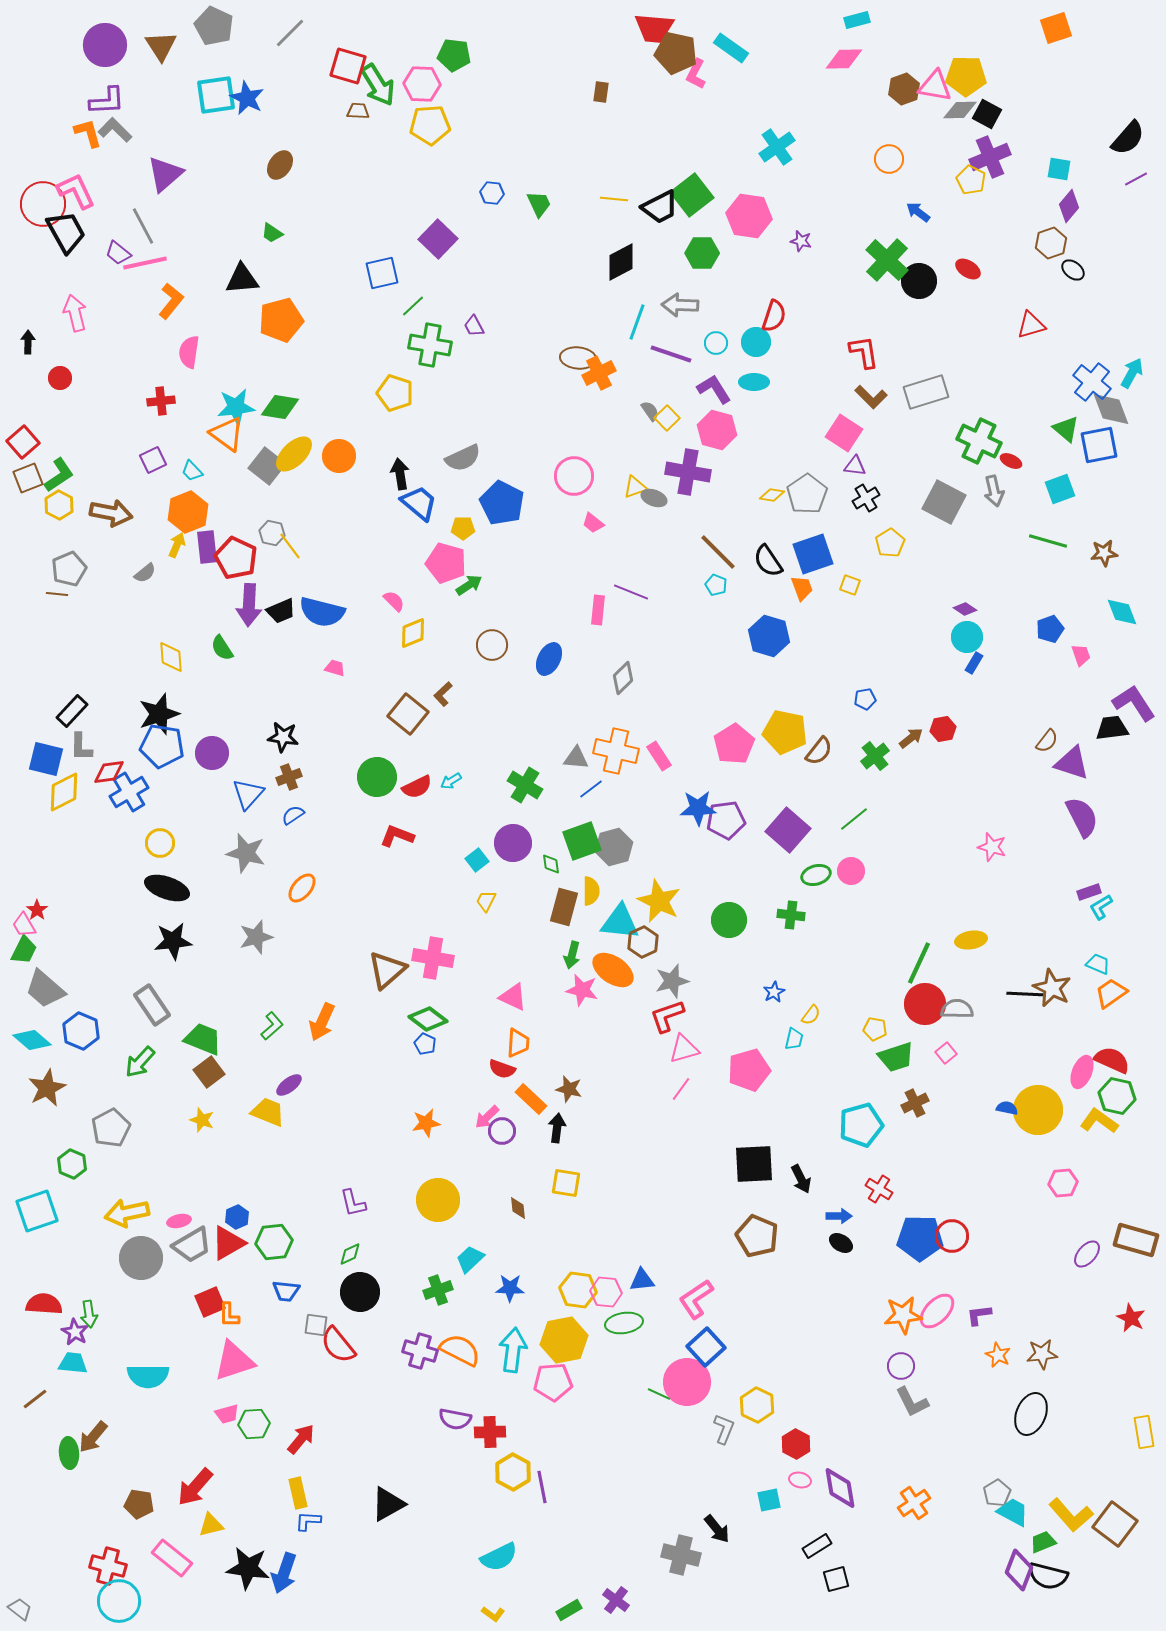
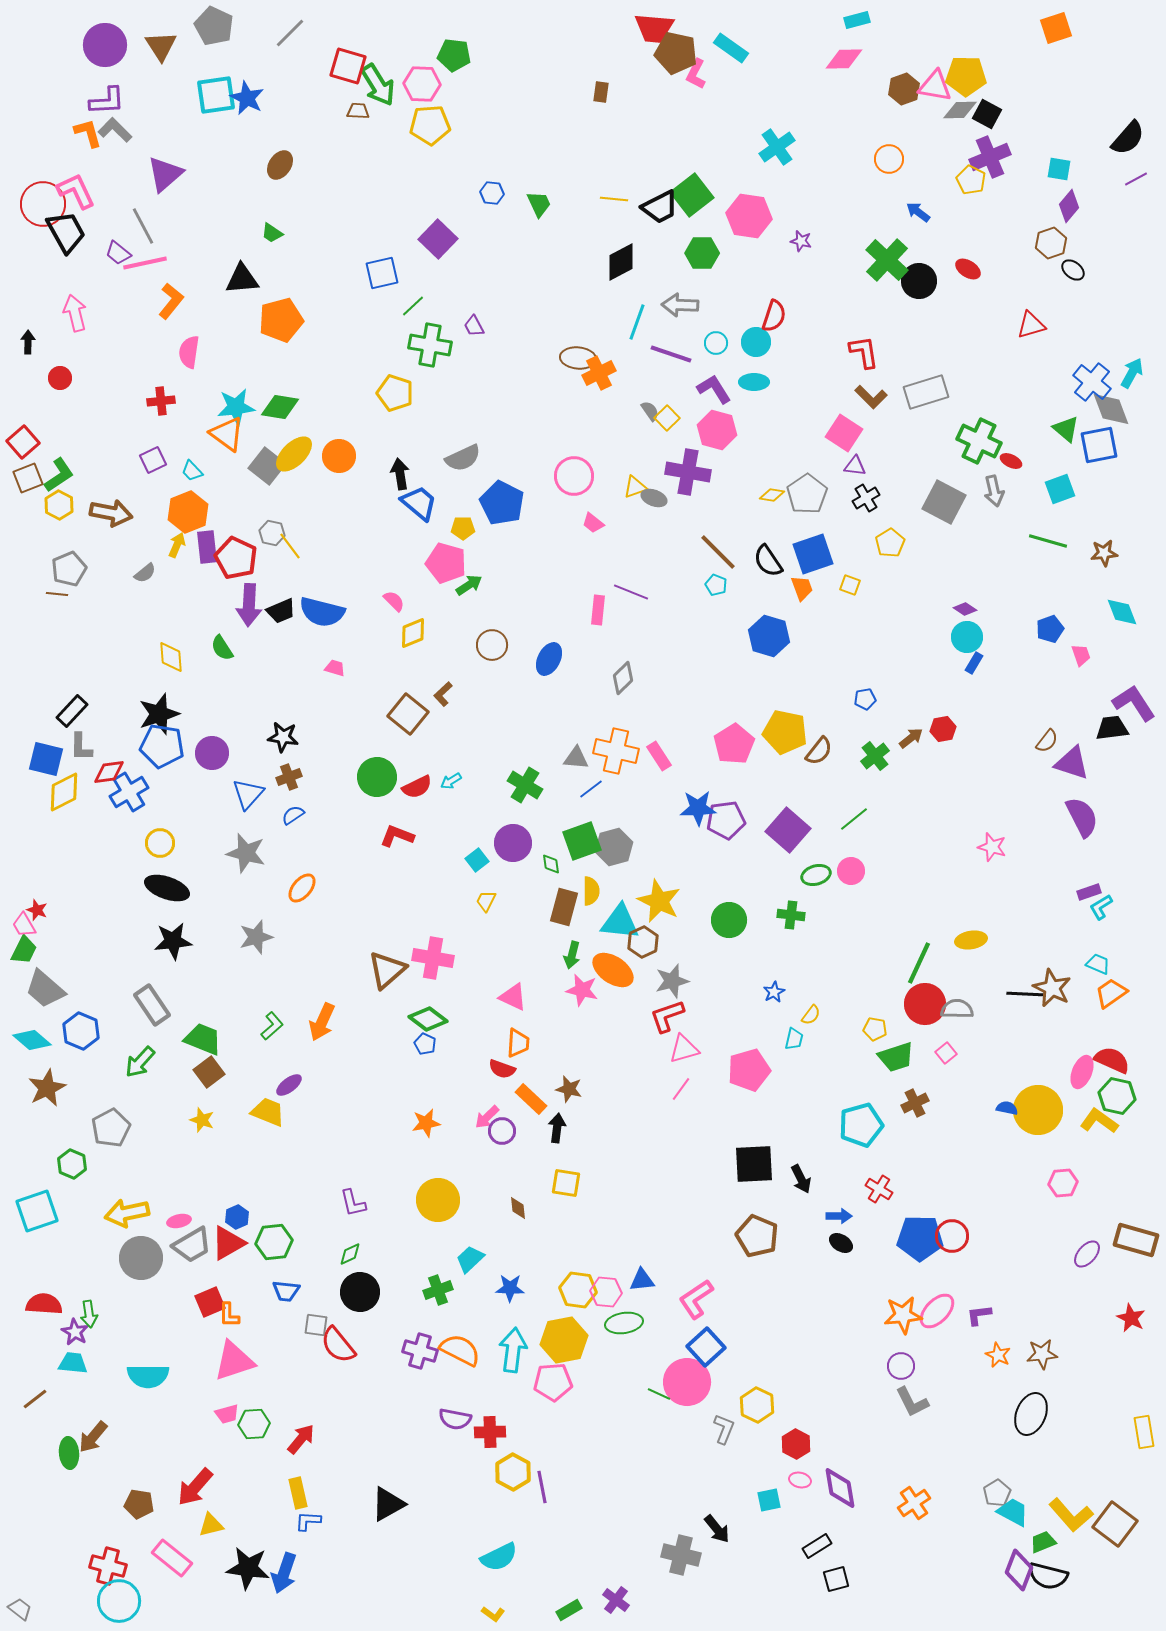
red star at (37, 910): rotated 15 degrees counterclockwise
